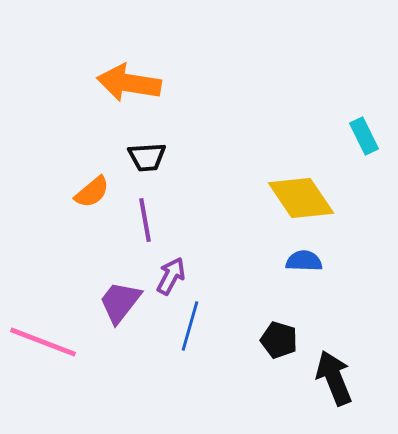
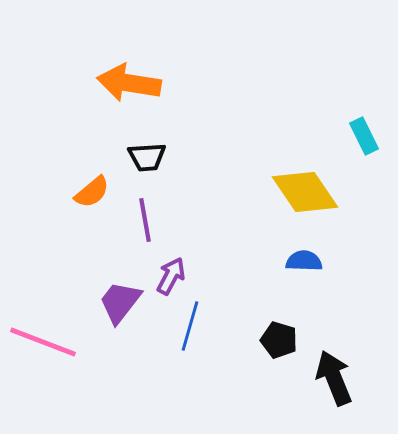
yellow diamond: moved 4 px right, 6 px up
